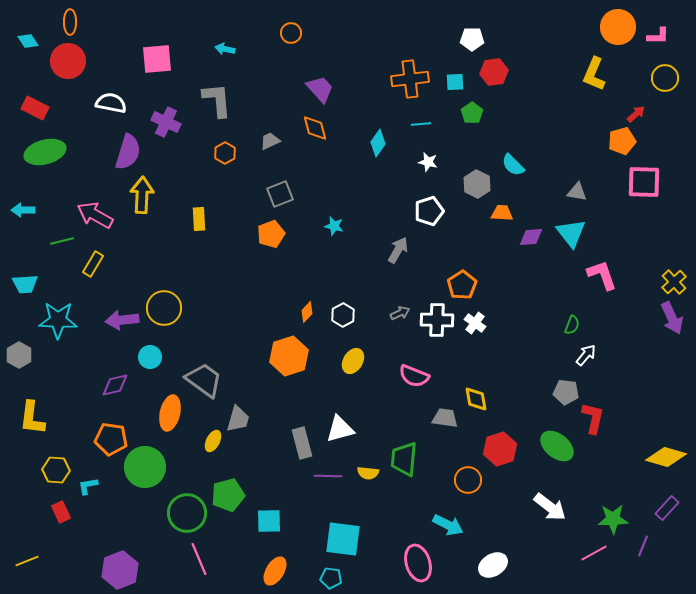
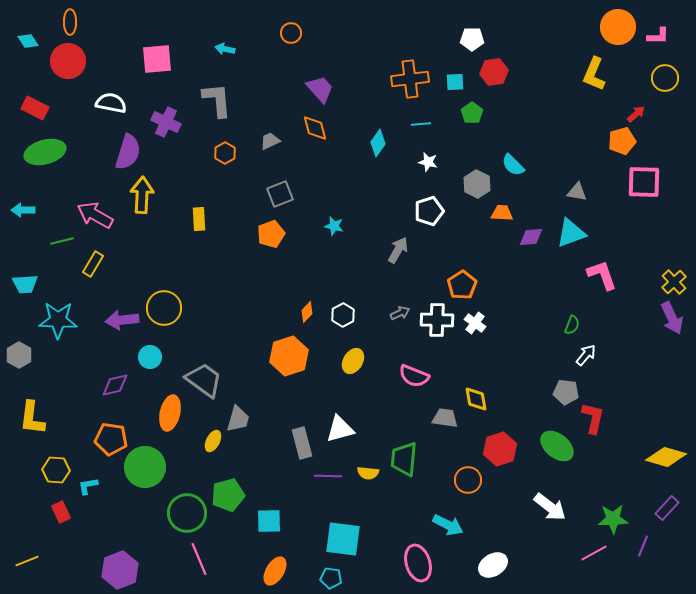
cyan triangle at (571, 233): rotated 48 degrees clockwise
